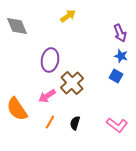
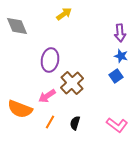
yellow arrow: moved 4 px left, 2 px up
purple arrow: rotated 18 degrees clockwise
blue square: rotated 24 degrees clockwise
orange semicircle: moved 3 px right; rotated 35 degrees counterclockwise
